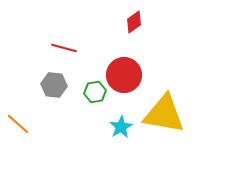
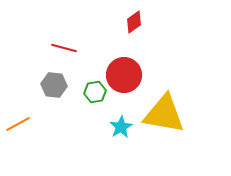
orange line: rotated 70 degrees counterclockwise
